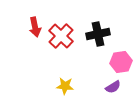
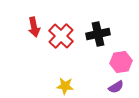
red arrow: moved 1 px left
purple semicircle: moved 3 px right
